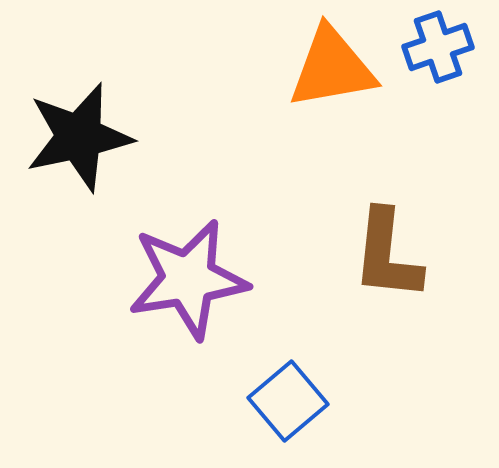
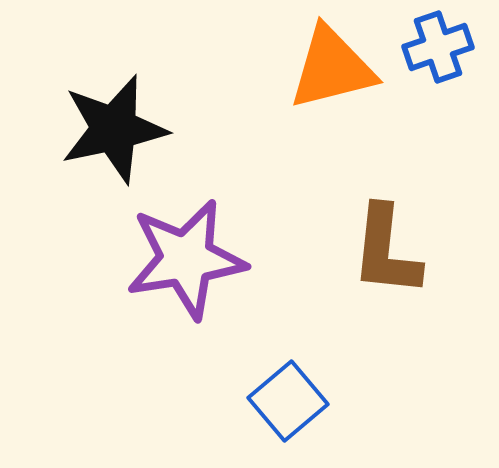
orange triangle: rotated 4 degrees counterclockwise
black star: moved 35 px right, 8 px up
brown L-shape: moved 1 px left, 4 px up
purple star: moved 2 px left, 20 px up
